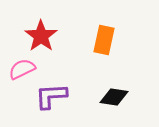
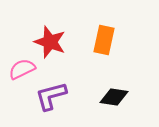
red star: moved 9 px right, 6 px down; rotated 16 degrees counterclockwise
purple L-shape: rotated 12 degrees counterclockwise
